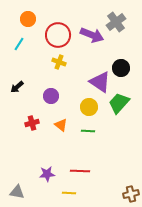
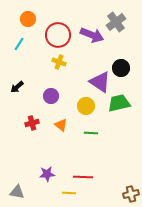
green trapezoid: rotated 35 degrees clockwise
yellow circle: moved 3 px left, 1 px up
green line: moved 3 px right, 2 px down
red line: moved 3 px right, 6 px down
